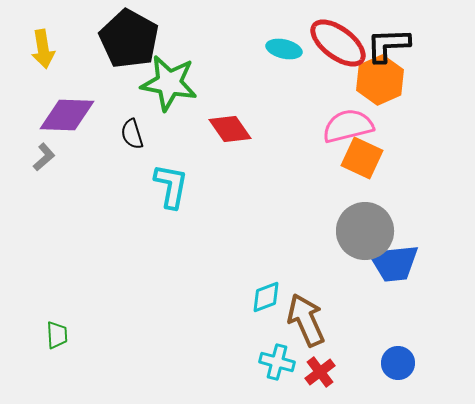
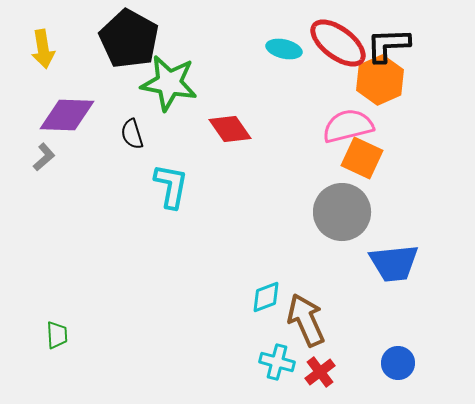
gray circle: moved 23 px left, 19 px up
